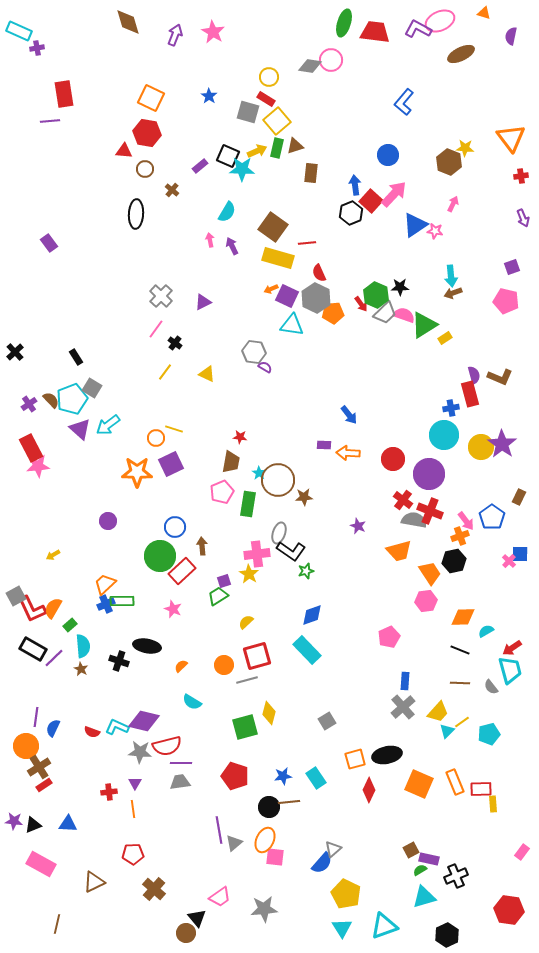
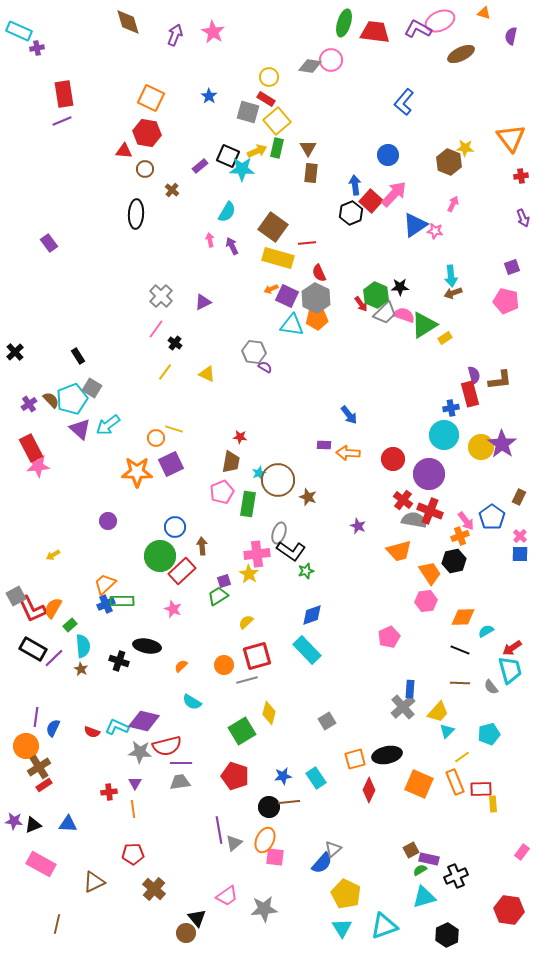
purple line at (50, 121): moved 12 px right; rotated 18 degrees counterclockwise
brown triangle at (295, 146): moved 13 px right, 2 px down; rotated 42 degrees counterclockwise
orange pentagon at (333, 313): moved 16 px left, 6 px down
black rectangle at (76, 357): moved 2 px right, 1 px up
brown L-shape at (500, 377): moved 3 px down; rotated 30 degrees counterclockwise
cyan star at (259, 473): rotated 16 degrees clockwise
brown star at (304, 497): moved 4 px right; rotated 24 degrees clockwise
pink cross at (509, 561): moved 11 px right, 25 px up
blue rectangle at (405, 681): moved 5 px right, 8 px down
yellow line at (462, 722): moved 35 px down
green square at (245, 727): moved 3 px left, 4 px down; rotated 16 degrees counterclockwise
pink trapezoid at (220, 897): moved 7 px right, 1 px up
